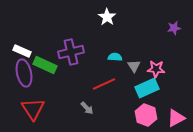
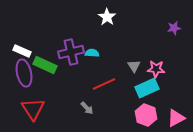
cyan semicircle: moved 23 px left, 4 px up
